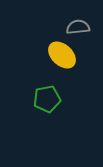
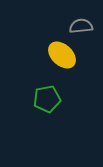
gray semicircle: moved 3 px right, 1 px up
